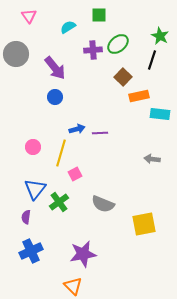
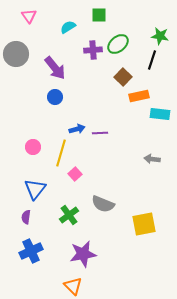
green star: rotated 18 degrees counterclockwise
pink square: rotated 16 degrees counterclockwise
green cross: moved 10 px right, 13 px down
